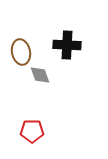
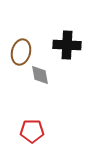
brown ellipse: rotated 25 degrees clockwise
gray diamond: rotated 10 degrees clockwise
